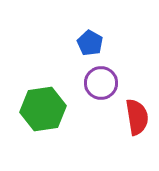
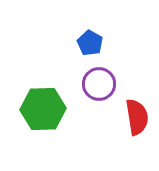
purple circle: moved 2 px left, 1 px down
green hexagon: rotated 6 degrees clockwise
